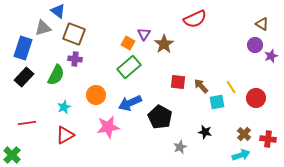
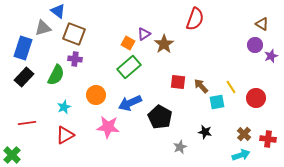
red semicircle: rotated 45 degrees counterclockwise
purple triangle: rotated 24 degrees clockwise
pink star: rotated 15 degrees clockwise
